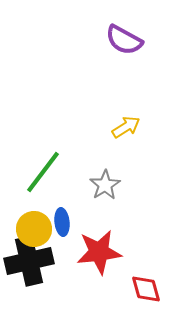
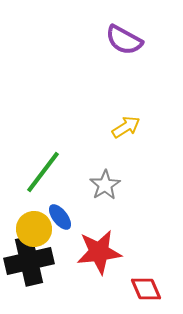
blue ellipse: moved 2 px left, 5 px up; rotated 32 degrees counterclockwise
red diamond: rotated 8 degrees counterclockwise
